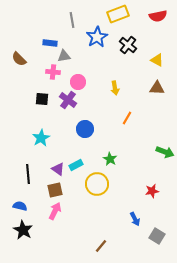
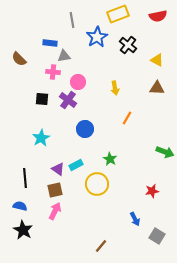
black line: moved 3 px left, 4 px down
